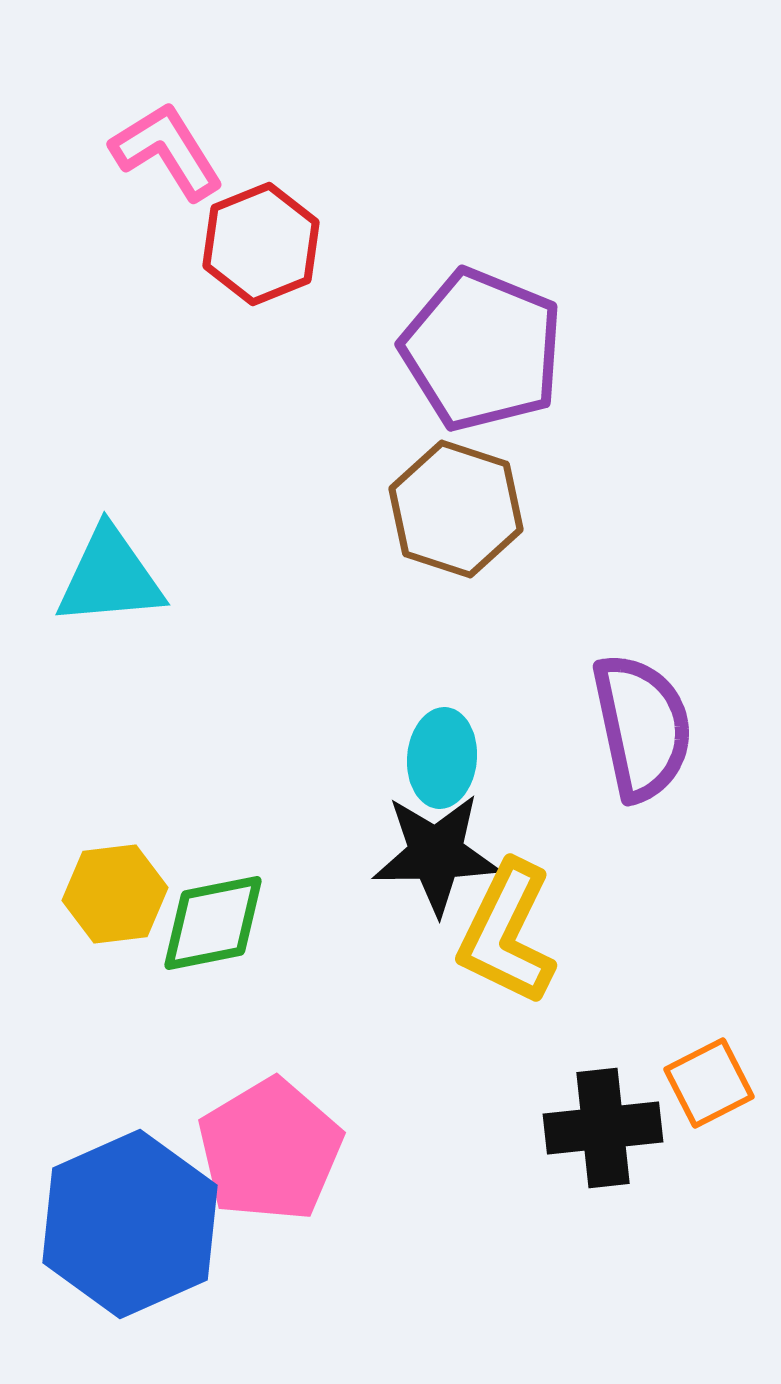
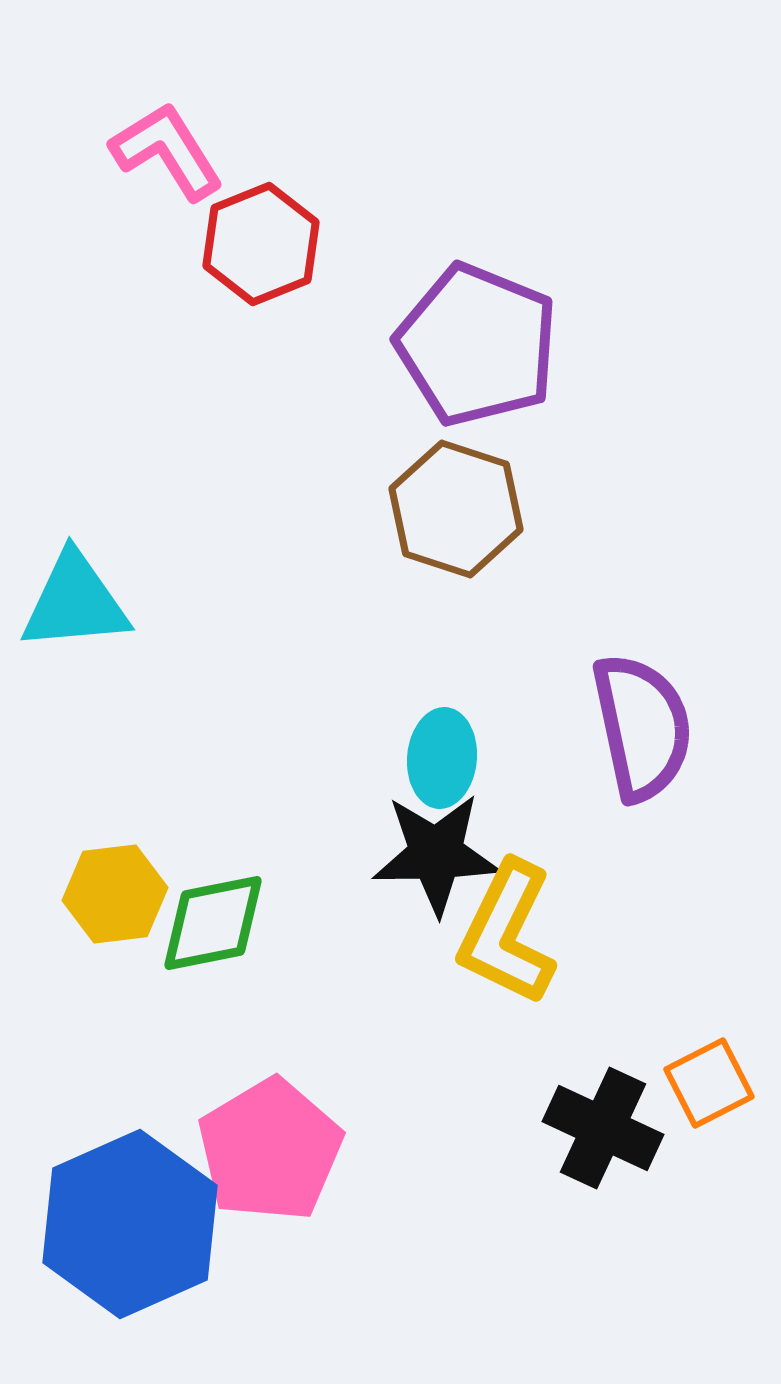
purple pentagon: moved 5 px left, 5 px up
cyan triangle: moved 35 px left, 25 px down
black cross: rotated 31 degrees clockwise
